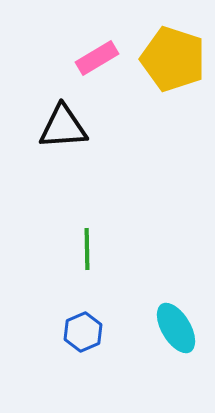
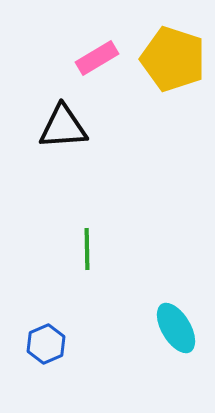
blue hexagon: moved 37 px left, 12 px down
